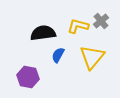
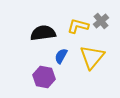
blue semicircle: moved 3 px right, 1 px down
purple hexagon: moved 16 px right
